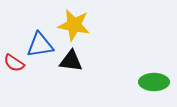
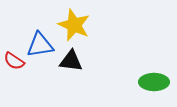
yellow star: rotated 12 degrees clockwise
red semicircle: moved 2 px up
